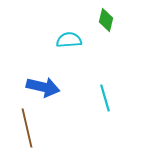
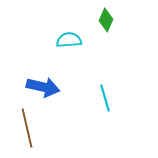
green diamond: rotated 10 degrees clockwise
